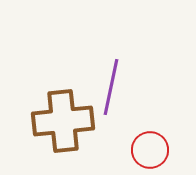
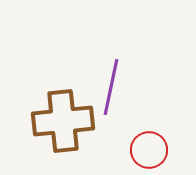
red circle: moved 1 px left
